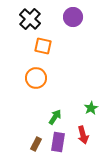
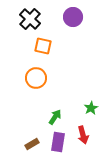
brown rectangle: moved 4 px left; rotated 32 degrees clockwise
